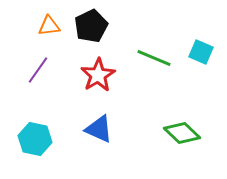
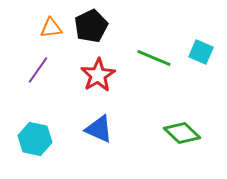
orange triangle: moved 2 px right, 2 px down
